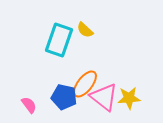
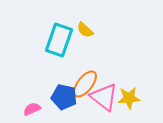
pink semicircle: moved 3 px right, 4 px down; rotated 78 degrees counterclockwise
